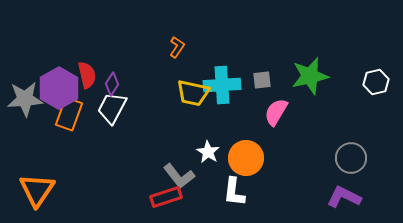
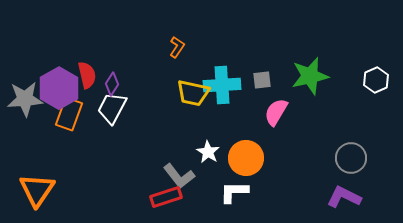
white hexagon: moved 2 px up; rotated 10 degrees counterclockwise
white L-shape: rotated 84 degrees clockwise
